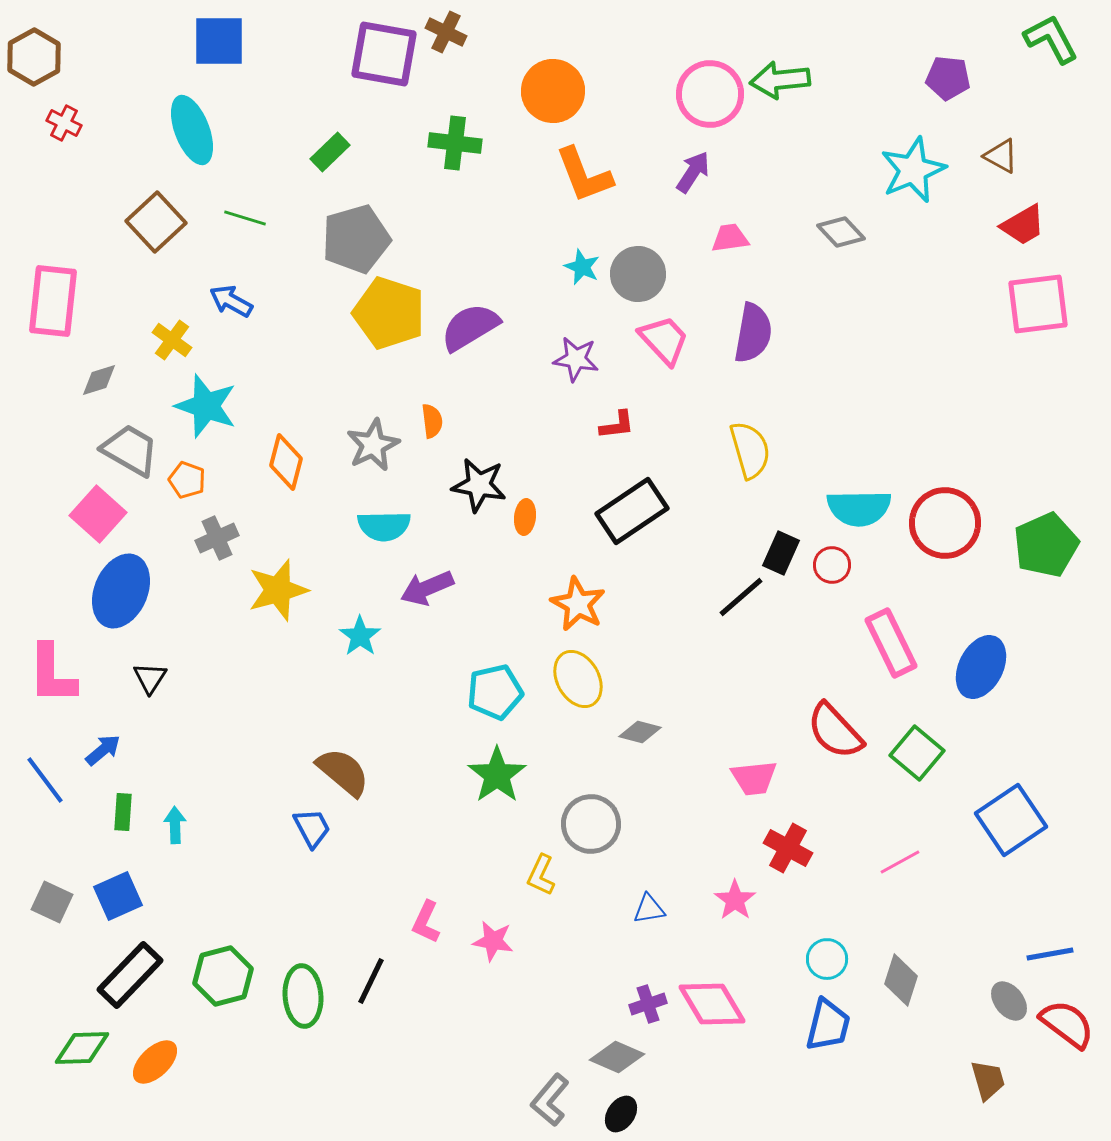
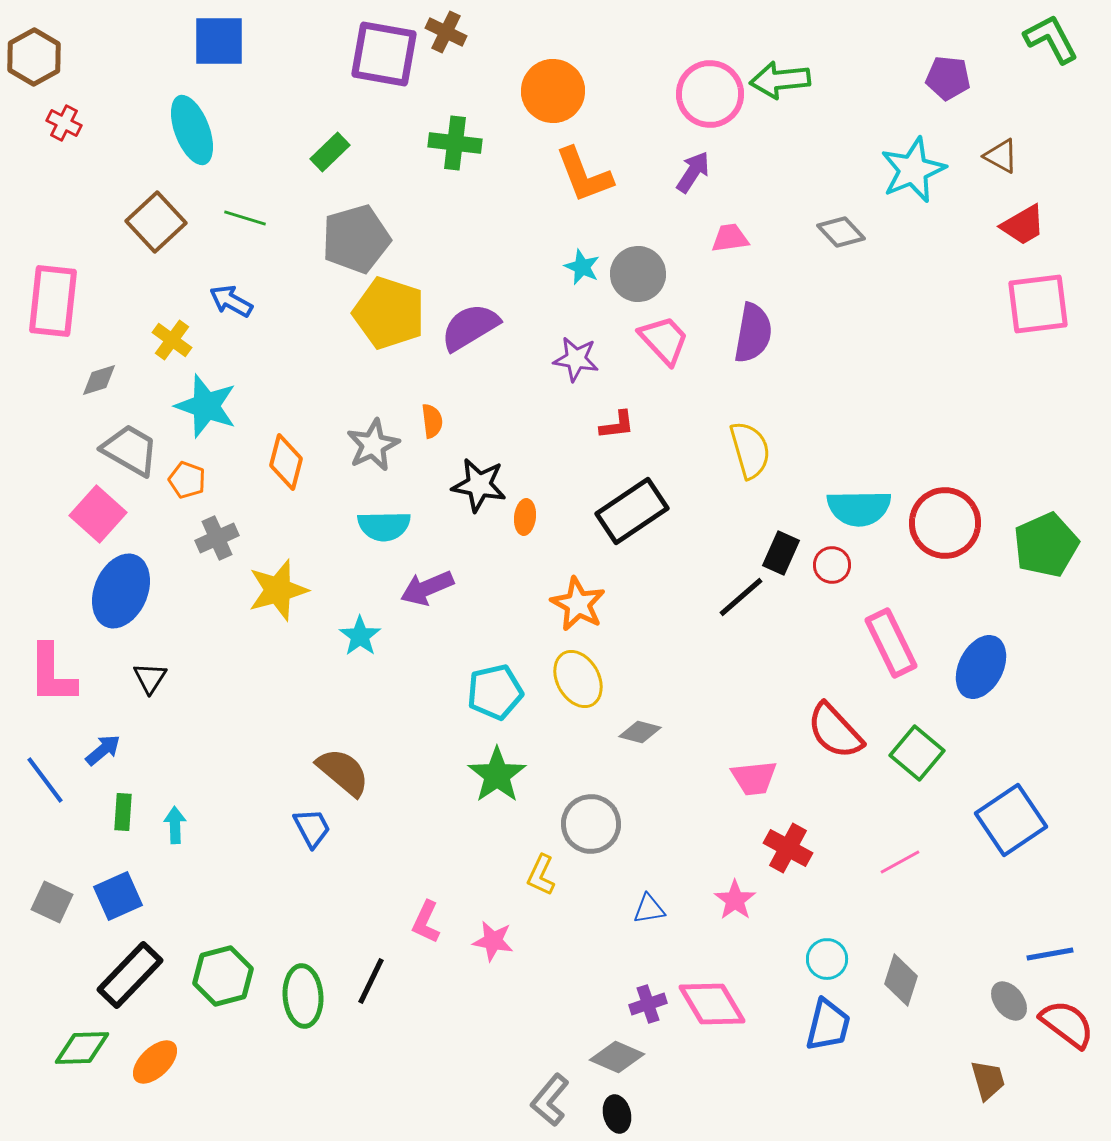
black ellipse at (621, 1114): moved 4 px left; rotated 48 degrees counterclockwise
